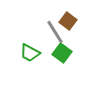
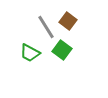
gray line: moved 9 px left, 5 px up
green square: moved 3 px up
